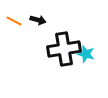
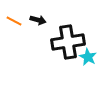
black cross: moved 4 px right, 7 px up
cyan star: moved 2 px right, 3 px down; rotated 12 degrees clockwise
